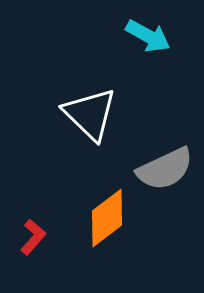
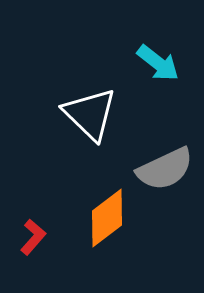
cyan arrow: moved 10 px right, 27 px down; rotated 9 degrees clockwise
